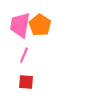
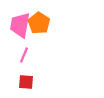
orange pentagon: moved 1 px left, 2 px up
